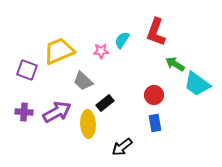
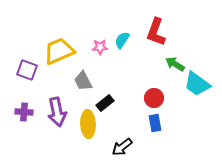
pink star: moved 1 px left, 4 px up
gray trapezoid: rotated 20 degrees clockwise
red circle: moved 3 px down
purple arrow: rotated 108 degrees clockwise
